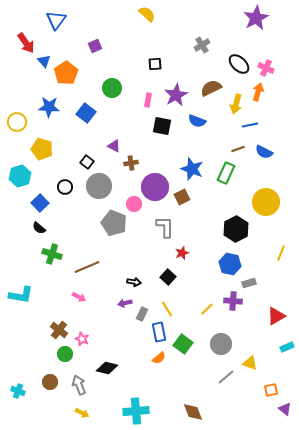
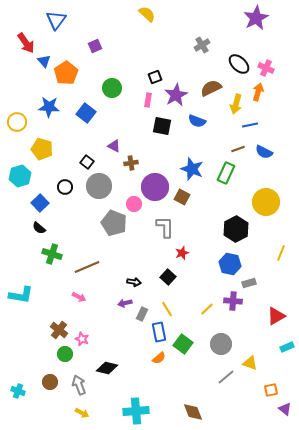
black square at (155, 64): moved 13 px down; rotated 16 degrees counterclockwise
brown square at (182, 197): rotated 35 degrees counterclockwise
